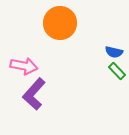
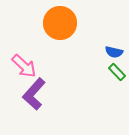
pink arrow: rotated 32 degrees clockwise
green rectangle: moved 1 px down
